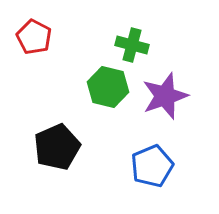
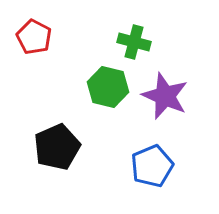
green cross: moved 2 px right, 3 px up
purple star: rotated 30 degrees counterclockwise
